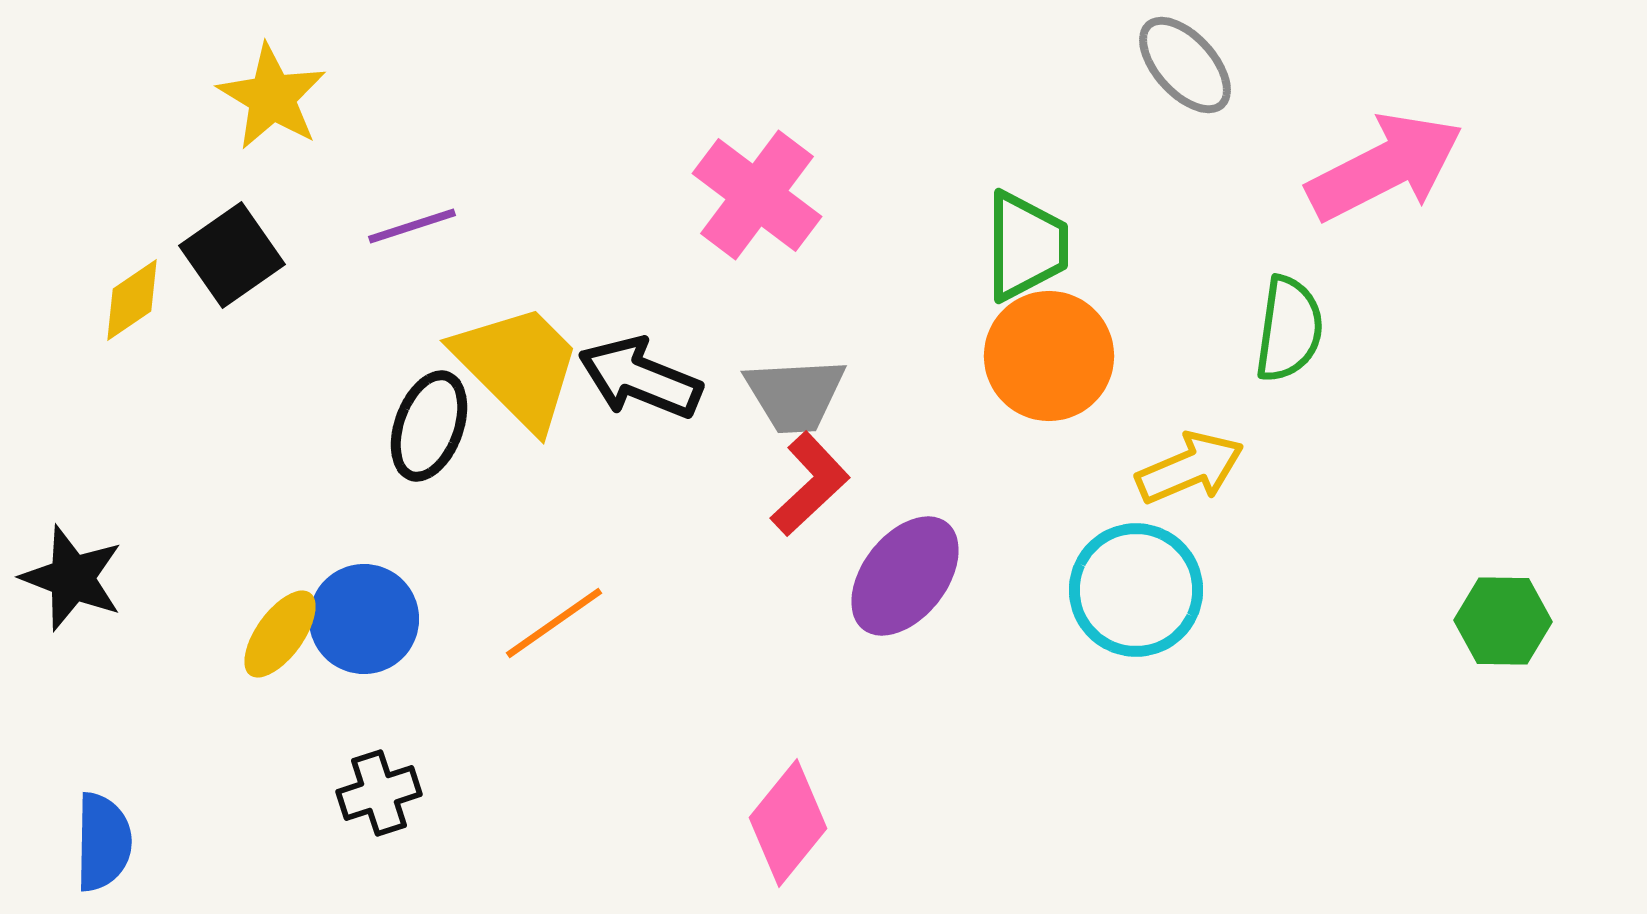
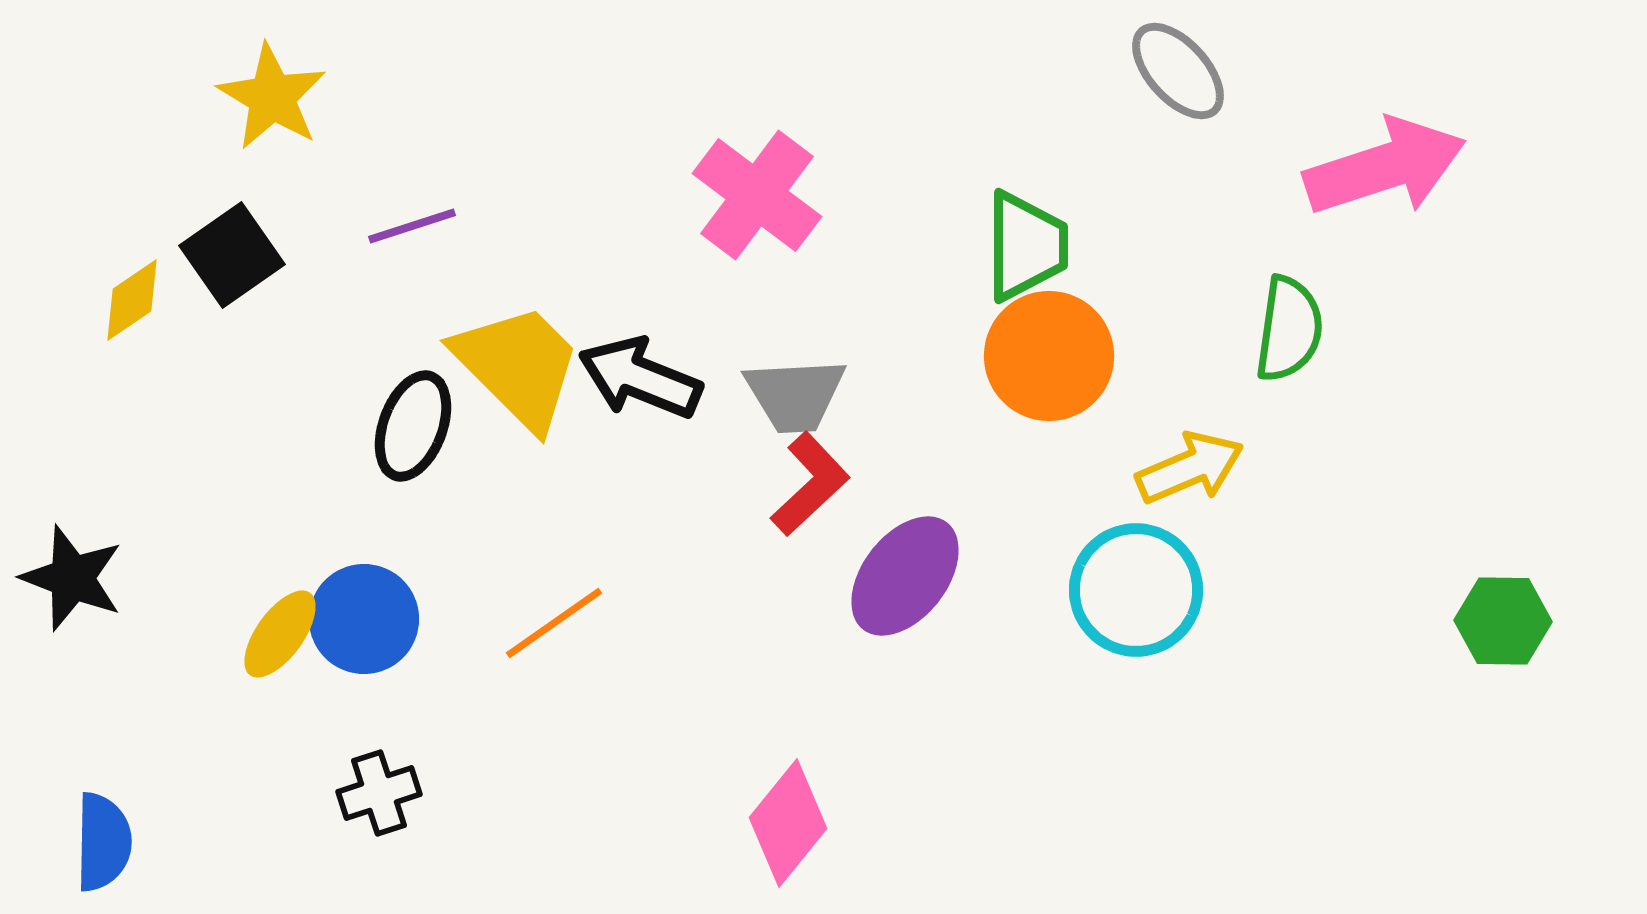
gray ellipse: moved 7 px left, 6 px down
pink arrow: rotated 9 degrees clockwise
black ellipse: moved 16 px left
